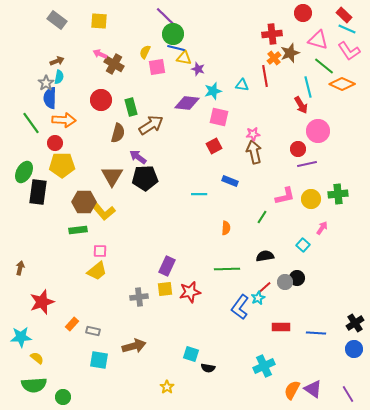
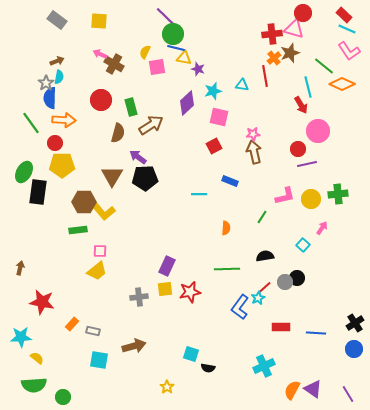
pink triangle at (318, 40): moved 24 px left, 11 px up
purple diamond at (187, 103): rotated 50 degrees counterclockwise
red star at (42, 302): rotated 30 degrees clockwise
